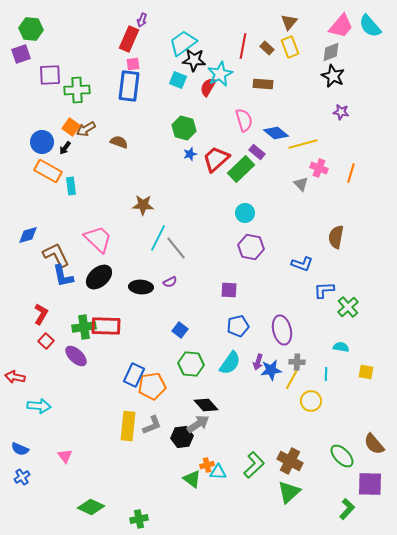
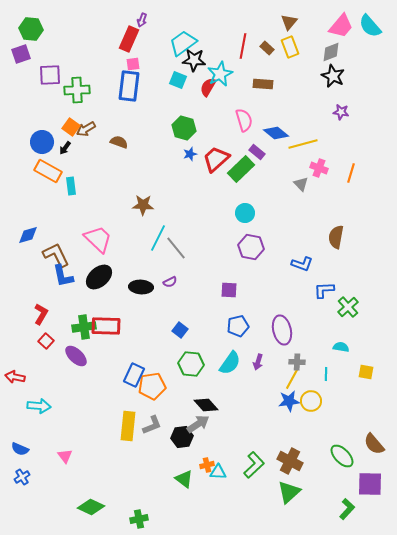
blue star at (271, 370): moved 18 px right, 31 px down
green triangle at (192, 479): moved 8 px left
